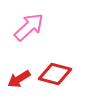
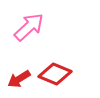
red diamond: rotated 8 degrees clockwise
